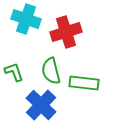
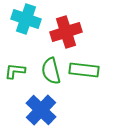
green L-shape: moved 1 px right, 1 px up; rotated 65 degrees counterclockwise
green rectangle: moved 13 px up
blue cross: moved 5 px down
